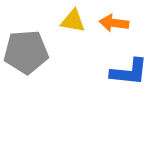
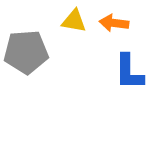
yellow triangle: moved 1 px right
blue L-shape: rotated 84 degrees clockwise
